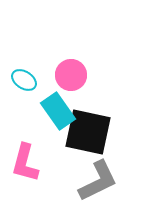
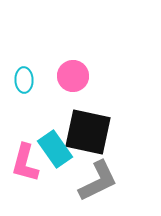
pink circle: moved 2 px right, 1 px down
cyan ellipse: rotated 55 degrees clockwise
cyan rectangle: moved 3 px left, 38 px down
